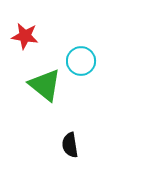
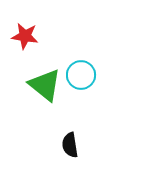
cyan circle: moved 14 px down
